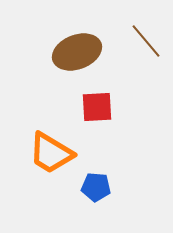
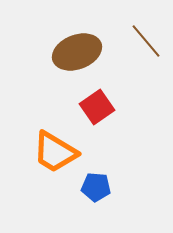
red square: rotated 32 degrees counterclockwise
orange trapezoid: moved 4 px right, 1 px up
